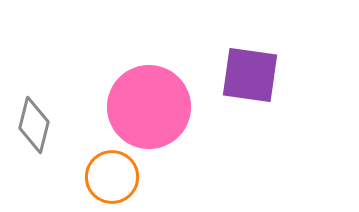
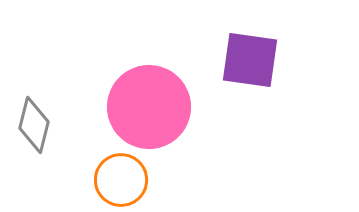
purple square: moved 15 px up
orange circle: moved 9 px right, 3 px down
